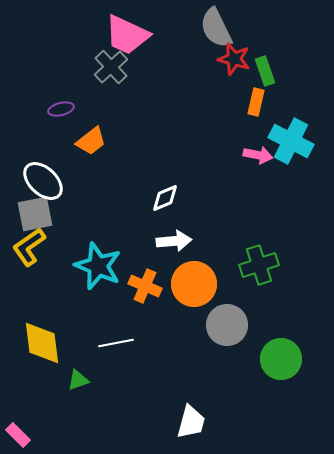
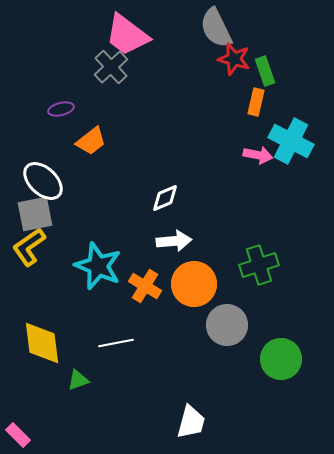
pink trapezoid: rotated 12 degrees clockwise
orange cross: rotated 8 degrees clockwise
